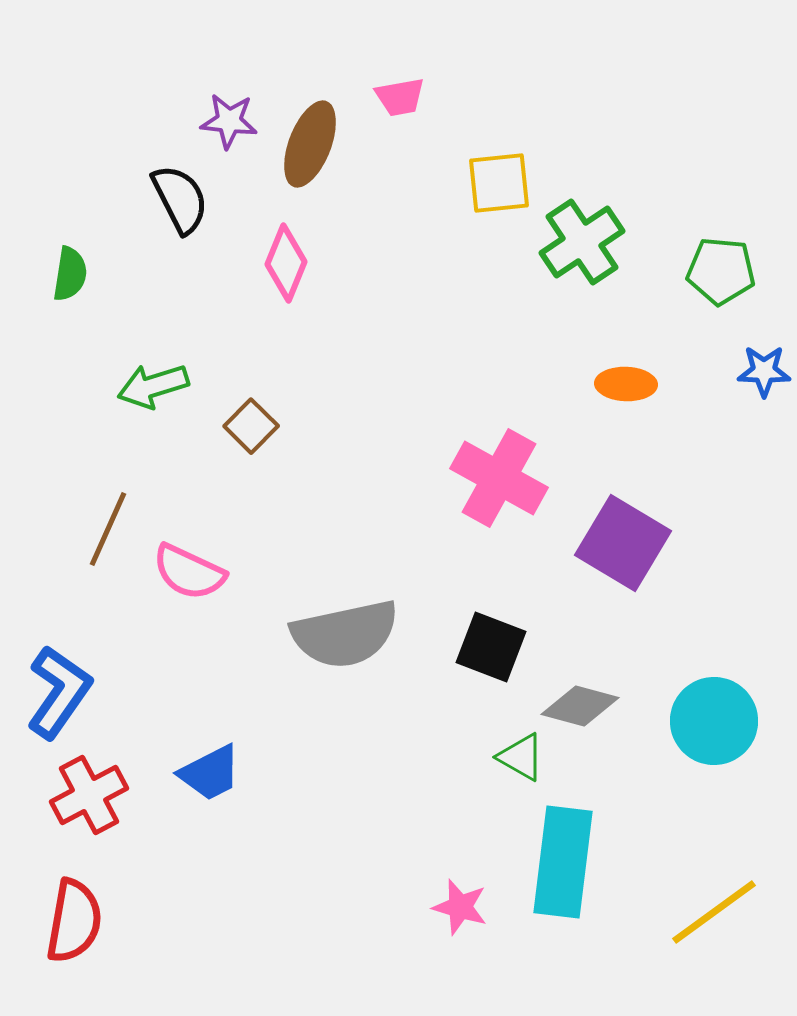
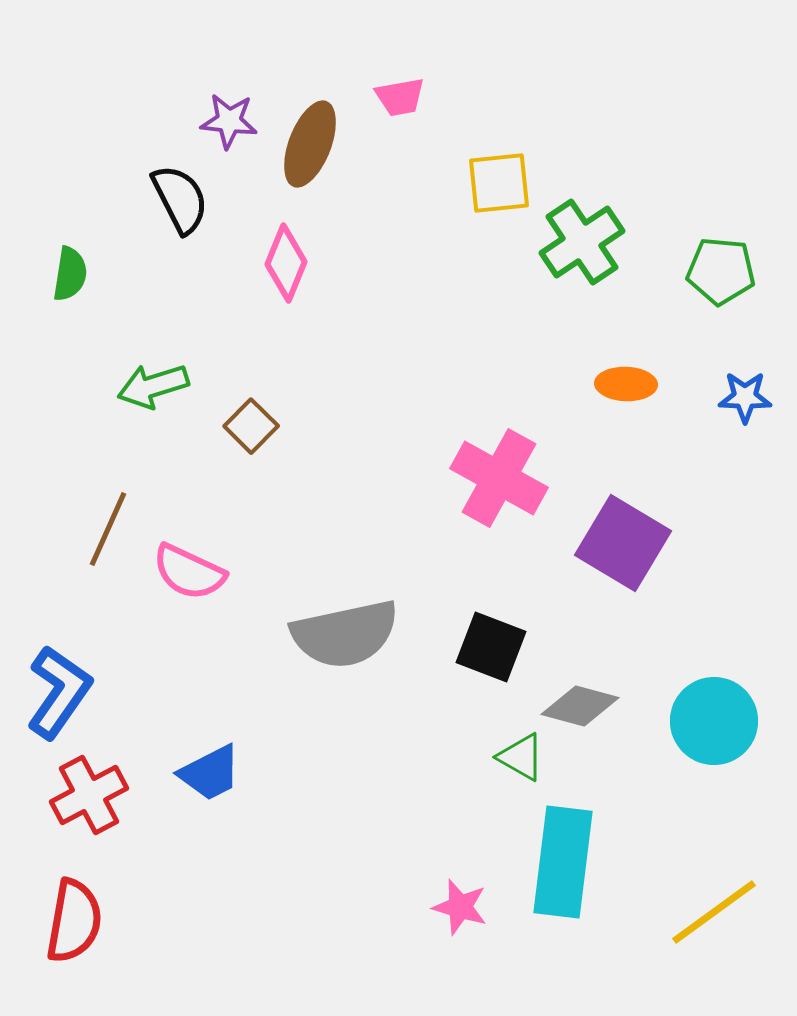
blue star: moved 19 px left, 26 px down
